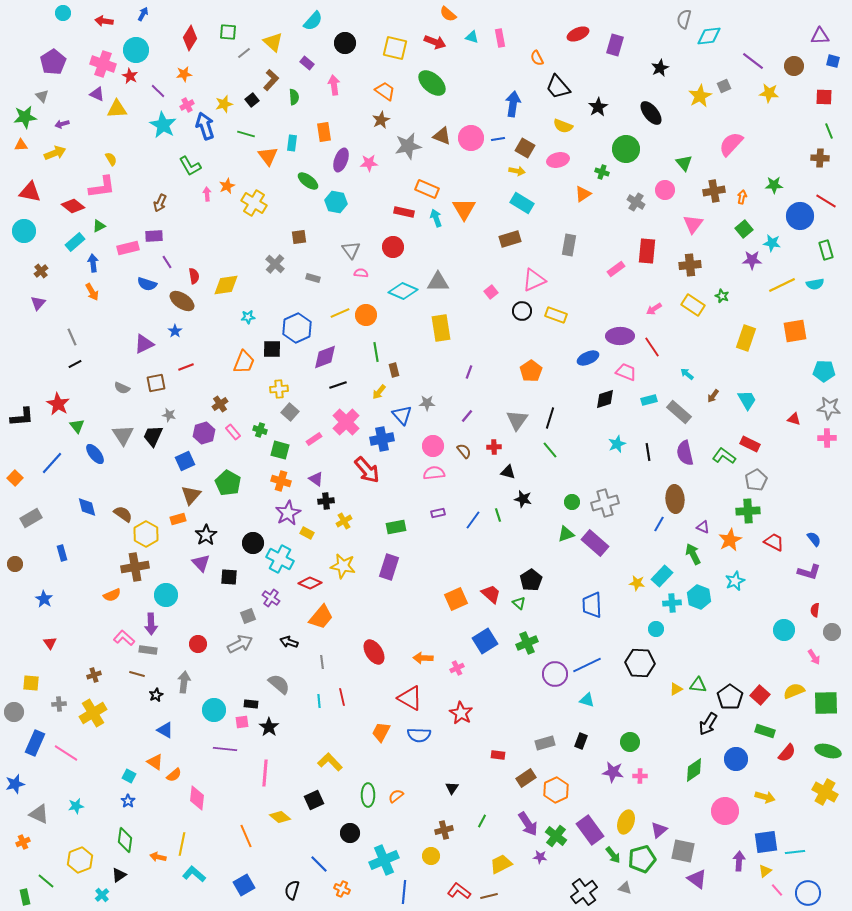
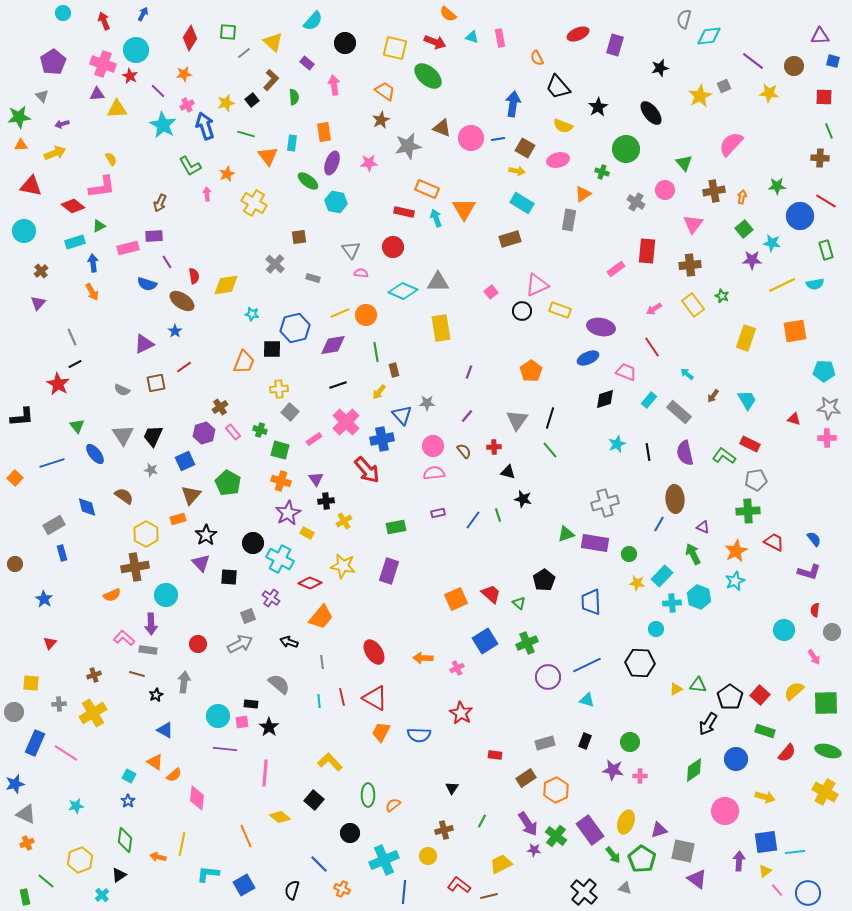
red arrow at (104, 21): rotated 60 degrees clockwise
black star at (660, 68): rotated 12 degrees clockwise
green ellipse at (432, 83): moved 4 px left, 7 px up
purple triangle at (97, 94): rotated 28 degrees counterclockwise
yellow star at (224, 104): moved 2 px right, 1 px up
green star at (25, 117): moved 6 px left
brown triangle at (442, 136): moved 8 px up
purple ellipse at (341, 160): moved 9 px left, 3 px down
green star at (774, 185): moved 3 px right, 1 px down
orange star at (227, 186): moved 12 px up
red triangle at (30, 192): moved 1 px right, 6 px up
cyan rectangle at (75, 242): rotated 24 degrees clockwise
gray rectangle at (569, 245): moved 25 px up
pink triangle at (534, 280): moved 3 px right, 5 px down
yellow rectangle at (693, 305): rotated 20 degrees clockwise
yellow rectangle at (556, 315): moved 4 px right, 5 px up
cyan star at (248, 317): moved 4 px right, 3 px up; rotated 16 degrees clockwise
blue hexagon at (297, 328): moved 2 px left; rotated 12 degrees clockwise
purple ellipse at (620, 336): moved 19 px left, 9 px up; rotated 12 degrees clockwise
purple diamond at (325, 357): moved 8 px right, 12 px up; rotated 12 degrees clockwise
red line at (186, 367): moved 2 px left; rotated 14 degrees counterclockwise
gray semicircle at (122, 388): moved 2 px down
cyan rectangle at (649, 400): rotated 35 degrees counterclockwise
red star at (58, 404): moved 20 px up
brown cross at (220, 404): moved 3 px down
gray star at (169, 415): moved 18 px left, 55 px down
blue line at (52, 463): rotated 30 degrees clockwise
purple triangle at (316, 479): rotated 21 degrees clockwise
gray pentagon at (756, 480): rotated 20 degrees clockwise
green circle at (572, 502): moved 57 px right, 52 px down
brown semicircle at (123, 514): moved 1 px right, 18 px up
gray rectangle at (31, 518): moved 23 px right, 7 px down
orange star at (730, 540): moved 6 px right, 11 px down
purple rectangle at (595, 543): rotated 32 degrees counterclockwise
purple rectangle at (389, 567): moved 4 px down
black pentagon at (531, 580): moved 13 px right
blue trapezoid at (592, 605): moved 1 px left, 3 px up
red triangle at (50, 643): rotated 16 degrees clockwise
purple circle at (555, 674): moved 7 px left, 3 px down
yellow semicircle at (794, 691): rotated 20 degrees counterclockwise
red triangle at (410, 698): moved 35 px left
cyan circle at (214, 710): moved 4 px right, 6 px down
black rectangle at (581, 741): moved 4 px right
red rectangle at (498, 755): moved 3 px left
purple star at (613, 772): moved 2 px up
orange semicircle at (396, 796): moved 3 px left, 9 px down
black square at (314, 800): rotated 24 degrees counterclockwise
gray triangle at (39, 814): moved 13 px left
purple triangle at (659, 830): rotated 24 degrees clockwise
orange cross at (23, 842): moved 4 px right, 1 px down
yellow circle at (431, 856): moved 3 px left
purple star at (540, 857): moved 6 px left, 7 px up
green pentagon at (642, 859): rotated 24 degrees counterclockwise
cyan L-shape at (194, 874): moved 14 px right; rotated 35 degrees counterclockwise
red L-shape at (459, 891): moved 6 px up
black cross at (584, 892): rotated 12 degrees counterclockwise
